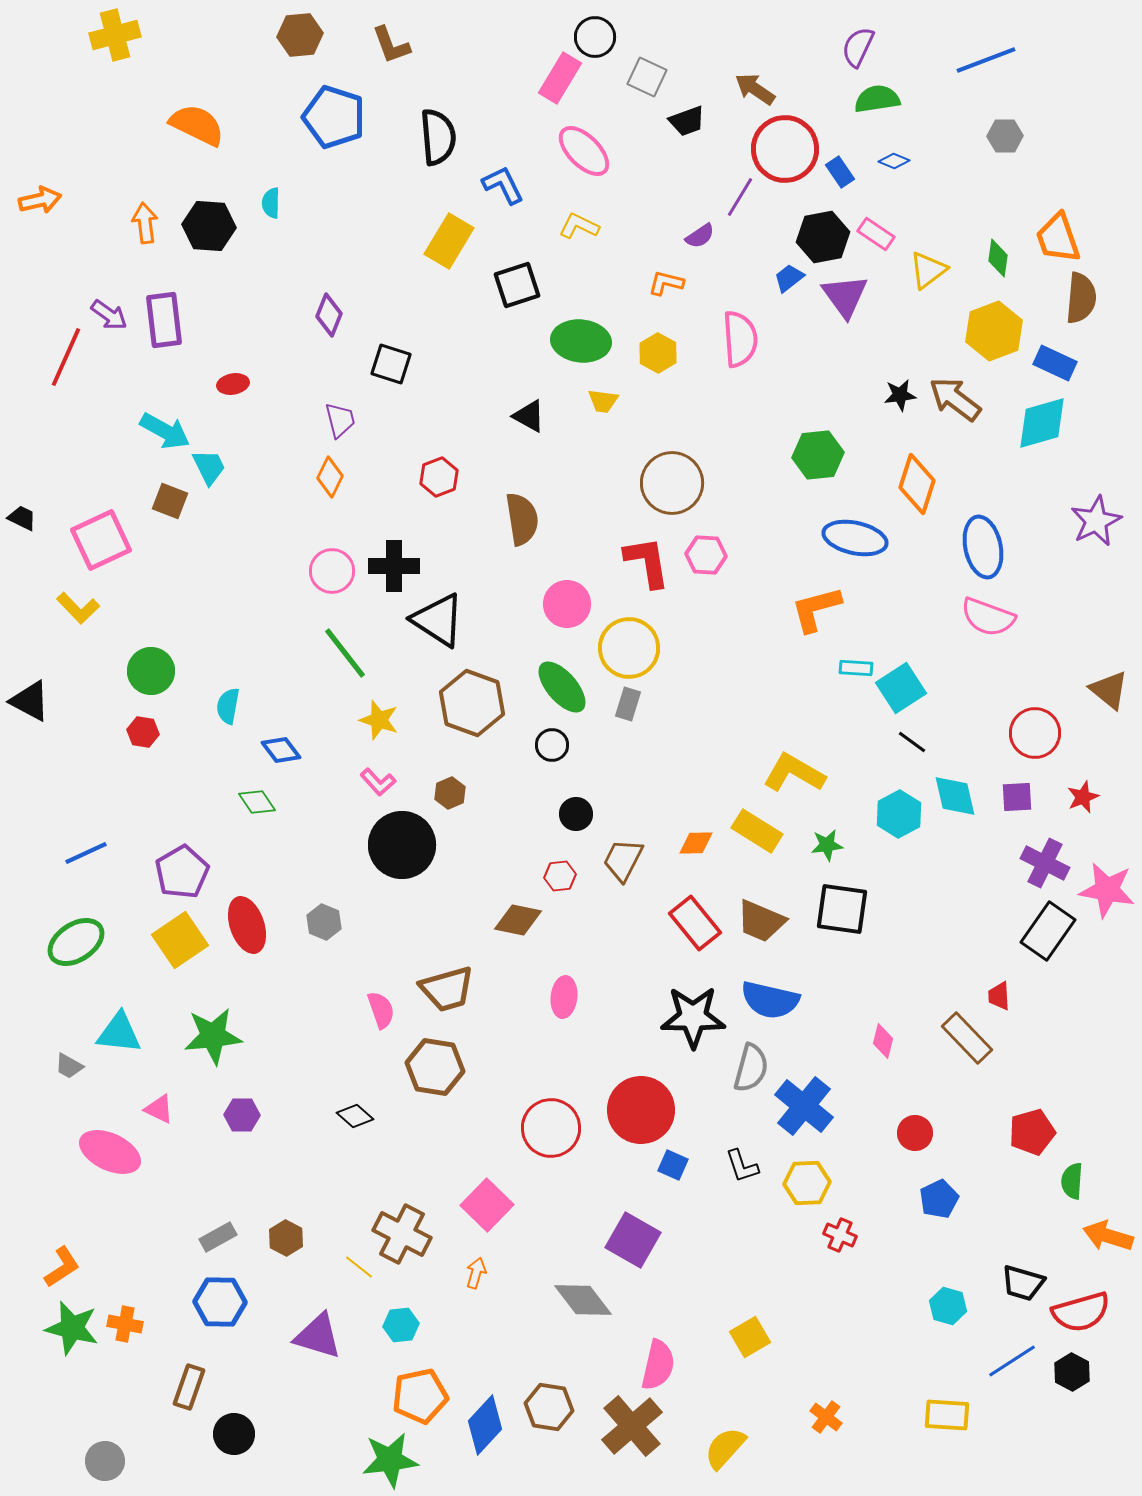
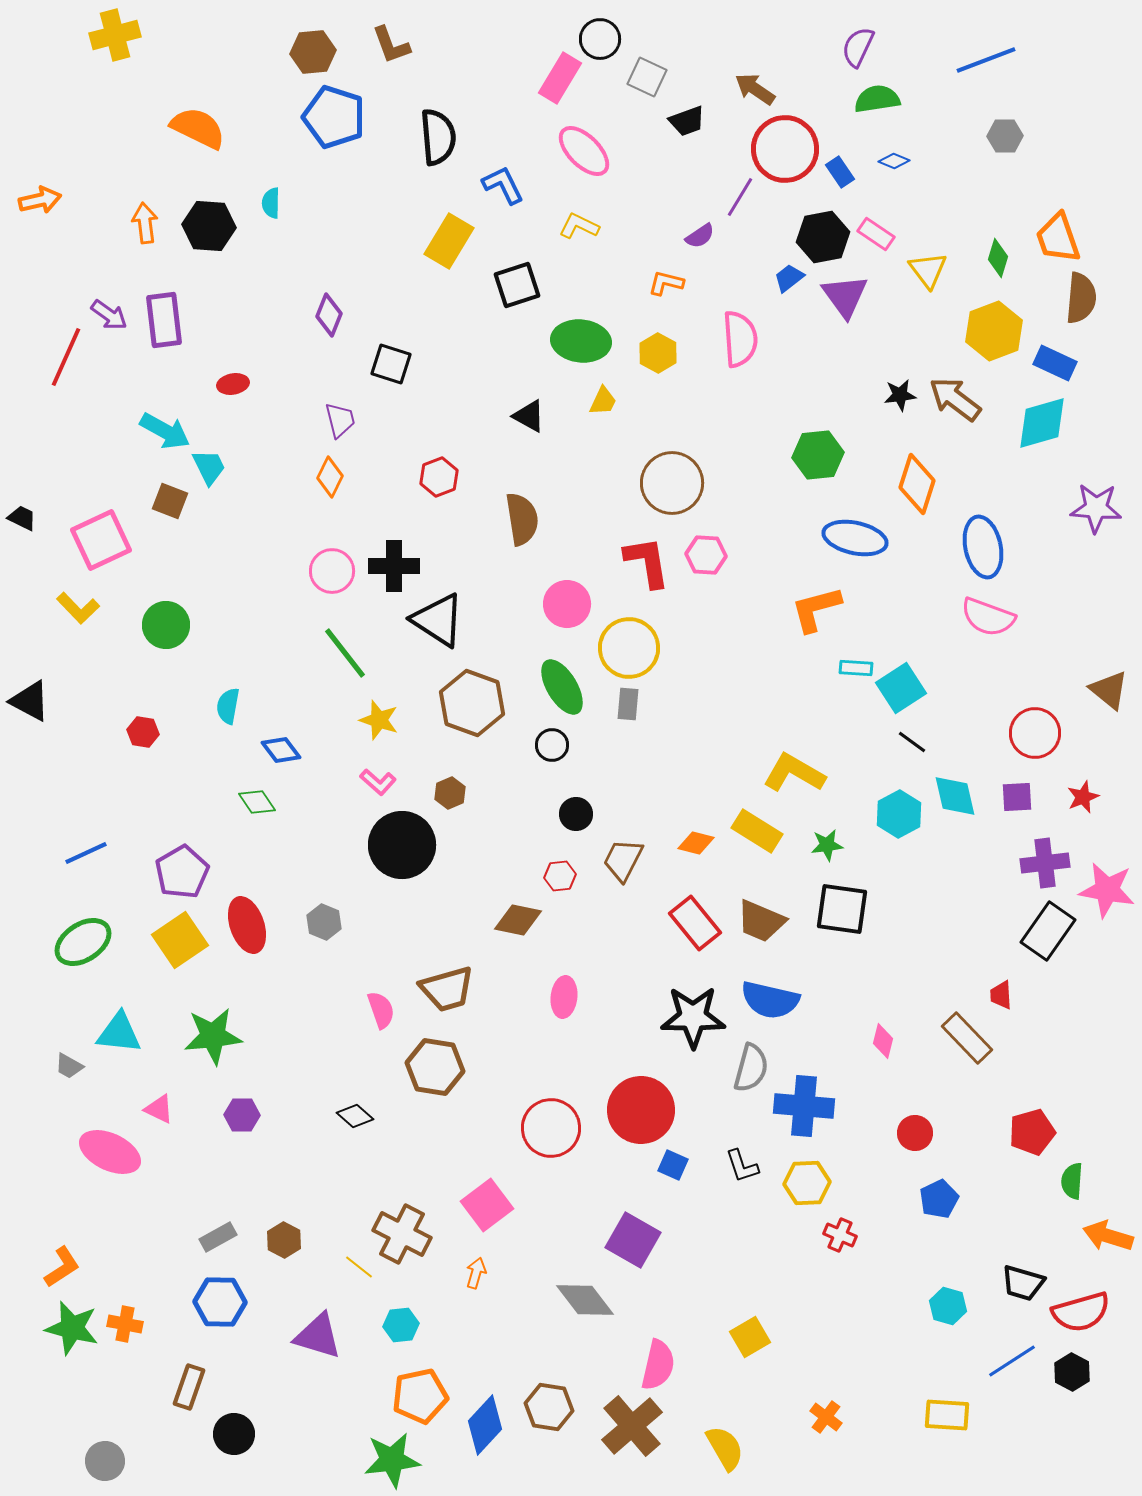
brown hexagon at (300, 35): moved 13 px right, 17 px down
black circle at (595, 37): moved 5 px right, 2 px down
orange semicircle at (197, 125): moved 1 px right, 3 px down
green diamond at (998, 258): rotated 9 degrees clockwise
yellow triangle at (928, 270): rotated 30 degrees counterclockwise
yellow trapezoid at (603, 401): rotated 72 degrees counterclockwise
purple star at (1096, 521): moved 13 px up; rotated 30 degrees clockwise
green circle at (151, 671): moved 15 px right, 46 px up
green ellipse at (562, 687): rotated 10 degrees clockwise
gray rectangle at (628, 704): rotated 12 degrees counterclockwise
pink L-shape at (378, 782): rotated 6 degrees counterclockwise
orange diamond at (696, 843): rotated 15 degrees clockwise
purple cross at (1045, 863): rotated 33 degrees counterclockwise
green ellipse at (76, 942): moved 7 px right
red trapezoid at (999, 996): moved 2 px right, 1 px up
blue cross at (804, 1106): rotated 34 degrees counterclockwise
pink square at (487, 1205): rotated 9 degrees clockwise
brown hexagon at (286, 1238): moved 2 px left, 2 px down
gray diamond at (583, 1300): moved 2 px right
yellow semicircle at (725, 1448): rotated 108 degrees clockwise
green star at (390, 1460): moved 2 px right
